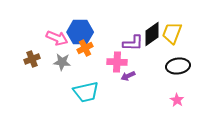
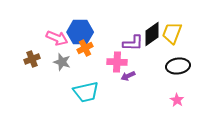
gray star: rotated 12 degrees clockwise
